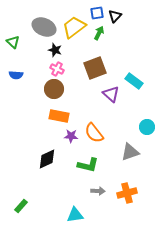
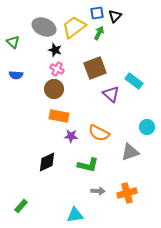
orange semicircle: moved 5 px right; rotated 25 degrees counterclockwise
black diamond: moved 3 px down
